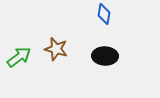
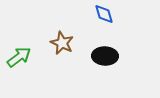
blue diamond: rotated 25 degrees counterclockwise
brown star: moved 6 px right, 6 px up; rotated 10 degrees clockwise
